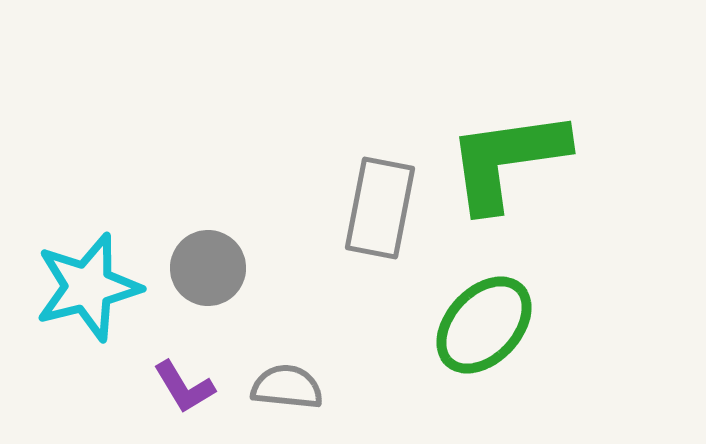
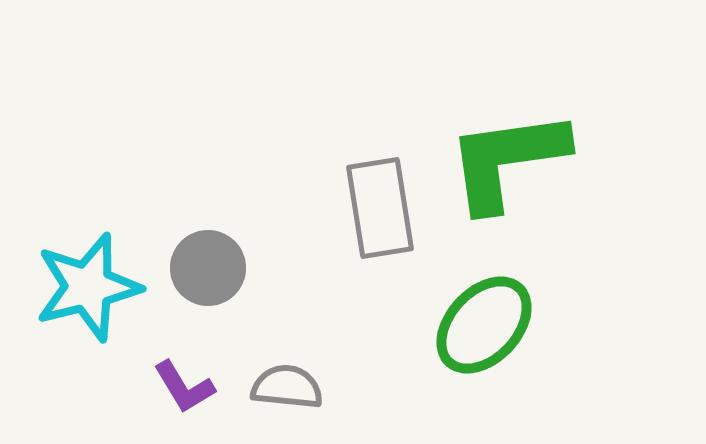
gray rectangle: rotated 20 degrees counterclockwise
